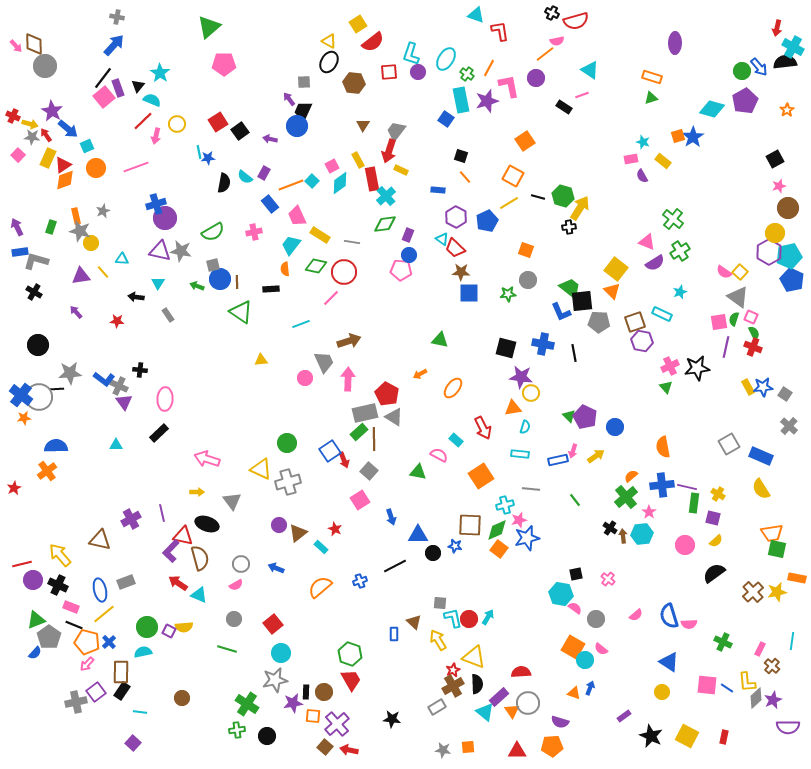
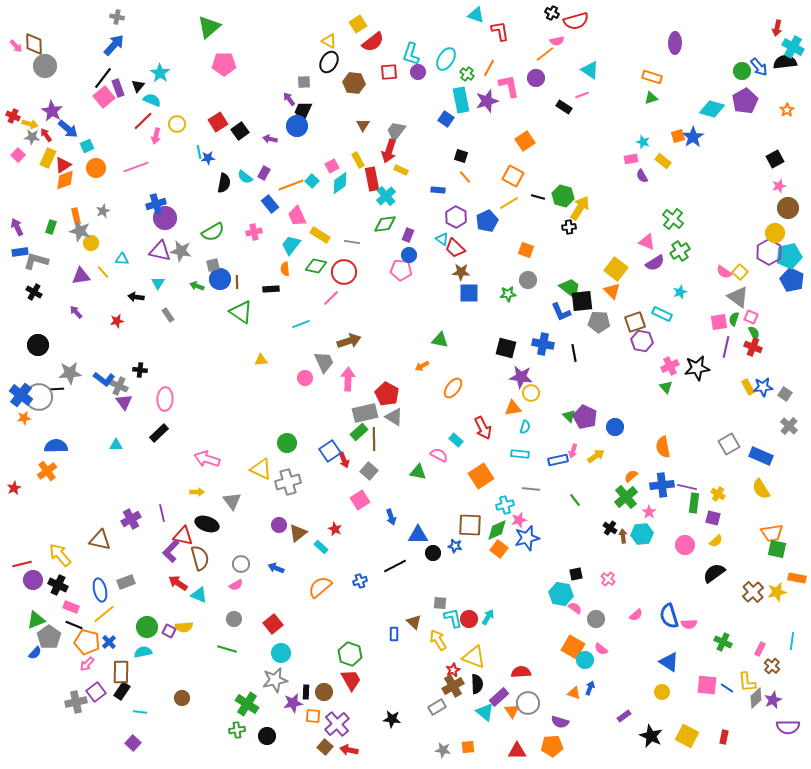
red star at (117, 321): rotated 16 degrees counterclockwise
orange arrow at (420, 374): moved 2 px right, 8 px up
